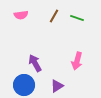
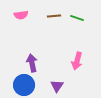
brown line: rotated 56 degrees clockwise
purple arrow: moved 3 px left; rotated 18 degrees clockwise
purple triangle: rotated 24 degrees counterclockwise
